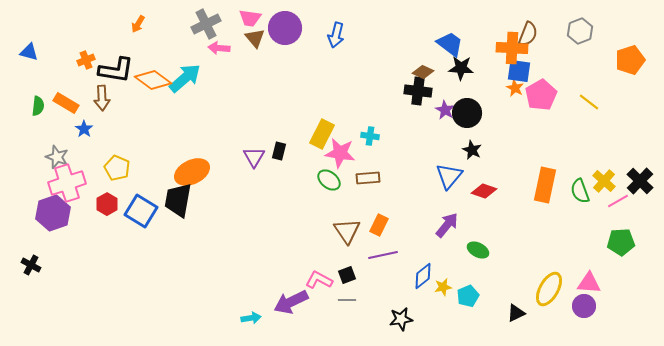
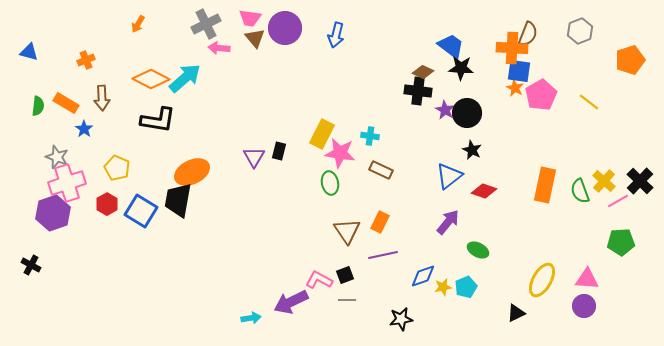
blue trapezoid at (450, 44): moved 1 px right, 2 px down
black L-shape at (116, 70): moved 42 px right, 50 px down
orange diamond at (153, 80): moved 2 px left, 1 px up; rotated 9 degrees counterclockwise
blue triangle at (449, 176): rotated 12 degrees clockwise
brown rectangle at (368, 178): moved 13 px right, 8 px up; rotated 30 degrees clockwise
green ellipse at (329, 180): moved 1 px right, 3 px down; rotated 40 degrees clockwise
orange rectangle at (379, 225): moved 1 px right, 3 px up
purple arrow at (447, 225): moved 1 px right, 3 px up
black square at (347, 275): moved 2 px left
blue diamond at (423, 276): rotated 20 degrees clockwise
pink triangle at (589, 283): moved 2 px left, 4 px up
yellow ellipse at (549, 289): moved 7 px left, 9 px up
cyan pentagon at (468, 296): moved 2 px left, 9 px up
